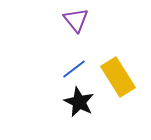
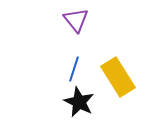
blue line: rotated 35 degrees counterclockwise
